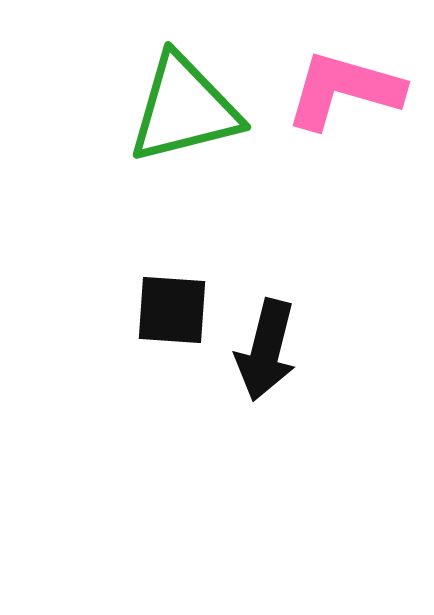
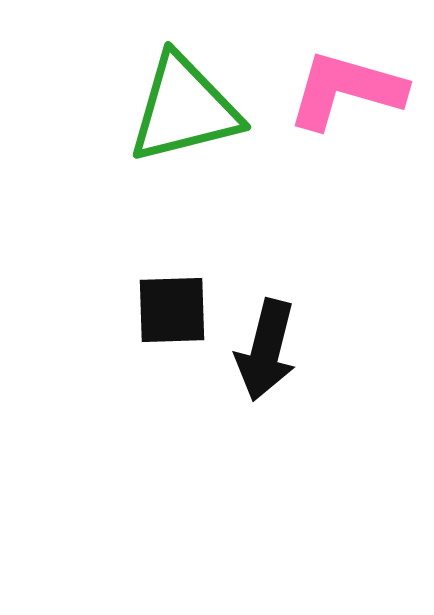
pink L-shape: moved 2 px right
black square: rotated 6 degrees counterclockwise
